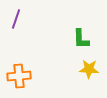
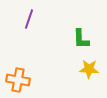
purple line: moved 13 px right
orange cross: moved 1 px left, 4 px down; rotated 15 degrees clockwise
